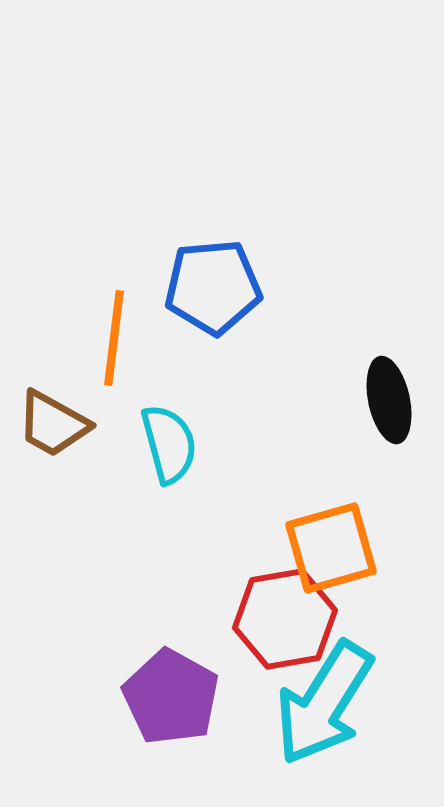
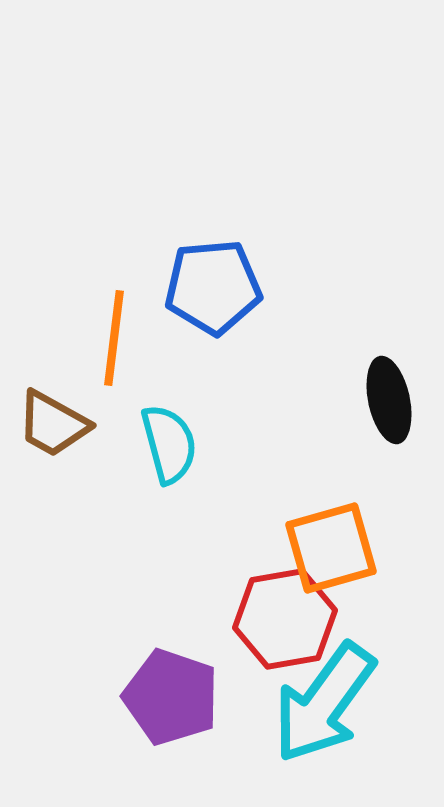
purple pentagon: rotated 10 degrees counterclockwise
cyan arrow: rotated 4 degrees clockwise
